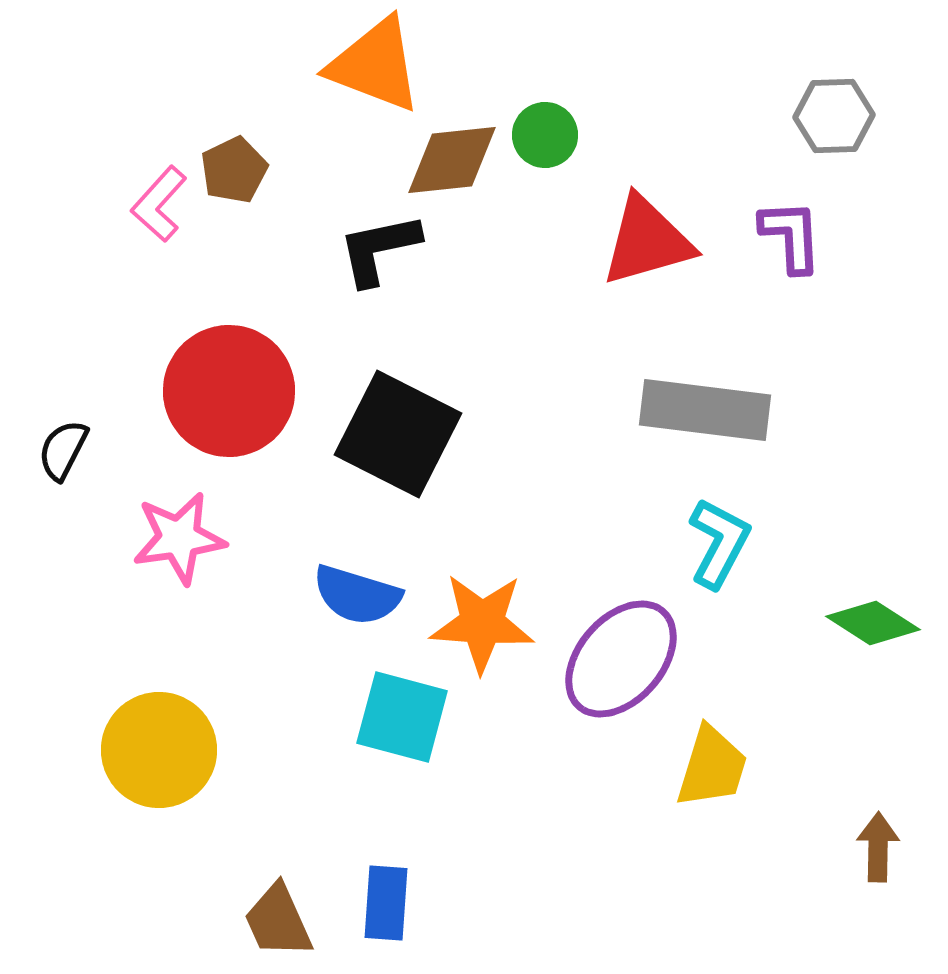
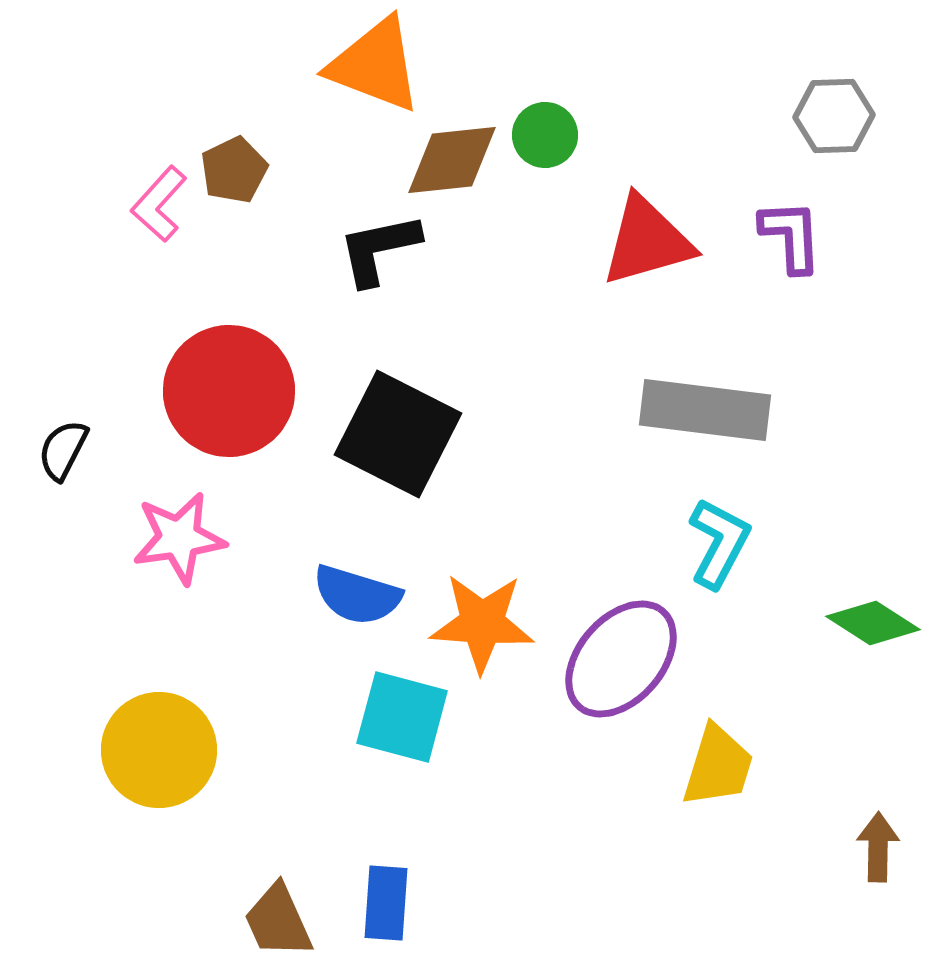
yellow trapezoid: moved 6 px right, 1 px up
